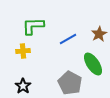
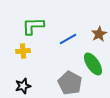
black star: rotated 21 degrees clockwise
